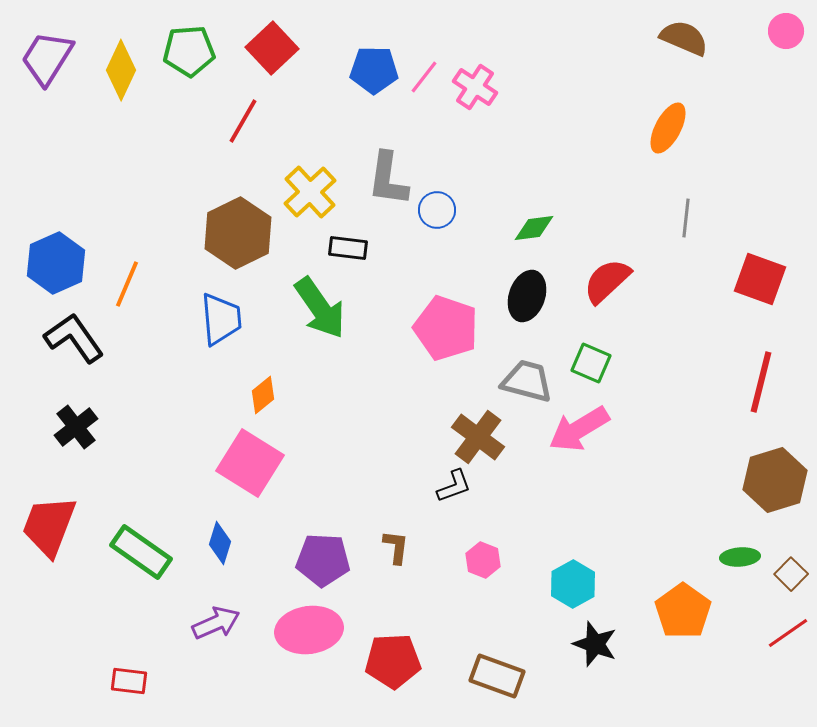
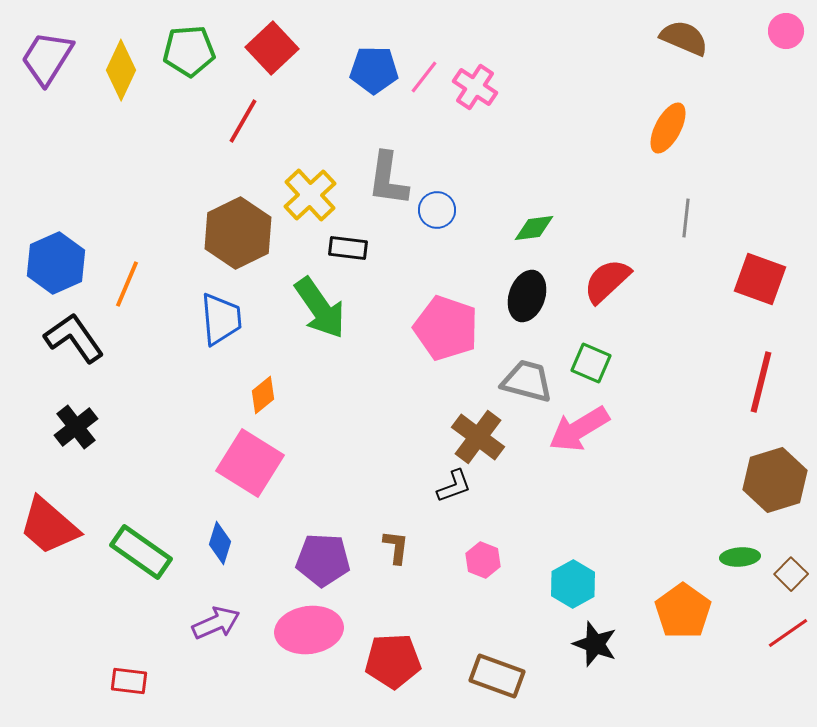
yellow cross at (310, 192): moved 3 px down
red trapezoid at (49, 526): rotated 70 degrees counterclockwise
